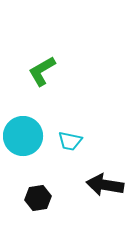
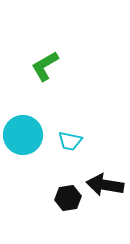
green L-shape: moved 3 px right, 5 px up
cyan circle: moved 1 px up
black hexagon: moved 30 px right
